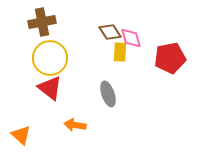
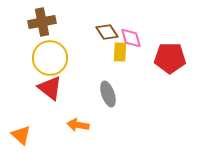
brown diamond: moved 3 px left
red pentagon: rotated 12 degrees clockwise
orange arrow: moved 3 px right
